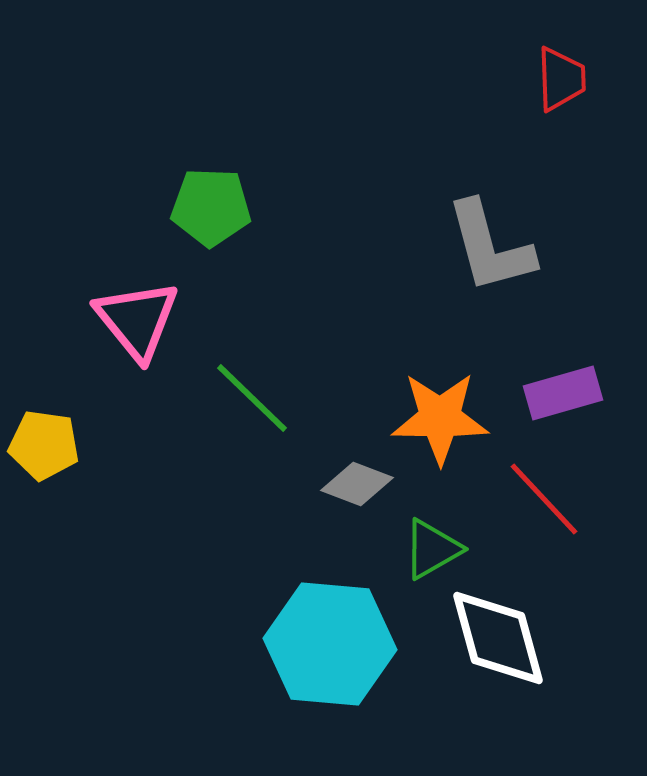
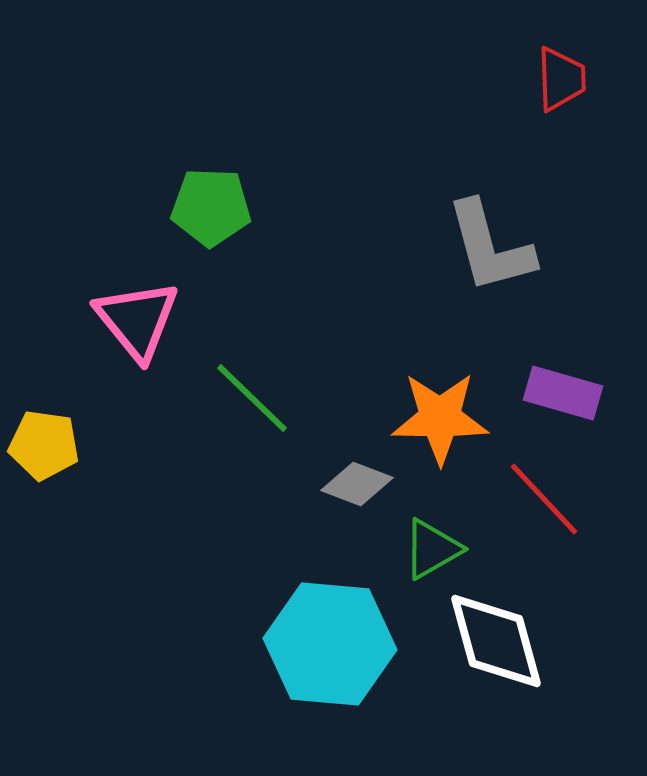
purple rectangle: rotated 32 degrees clockwise
white diamond: moved 2 px left, 3 px down
